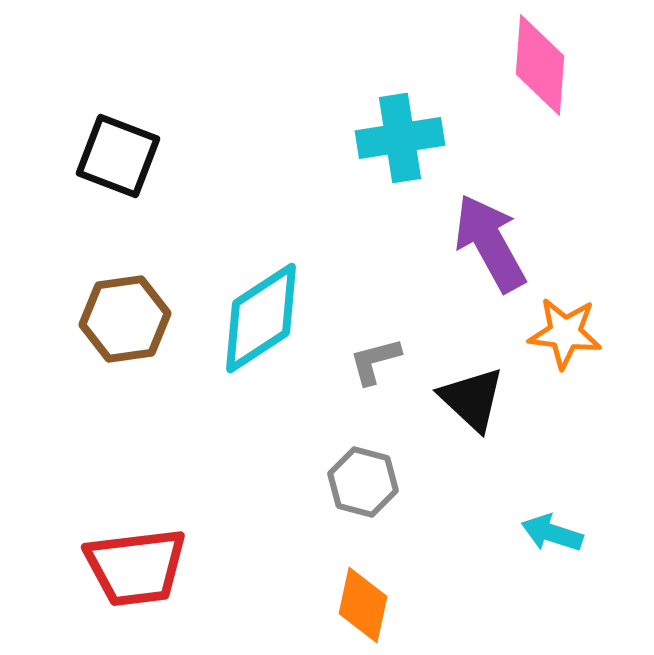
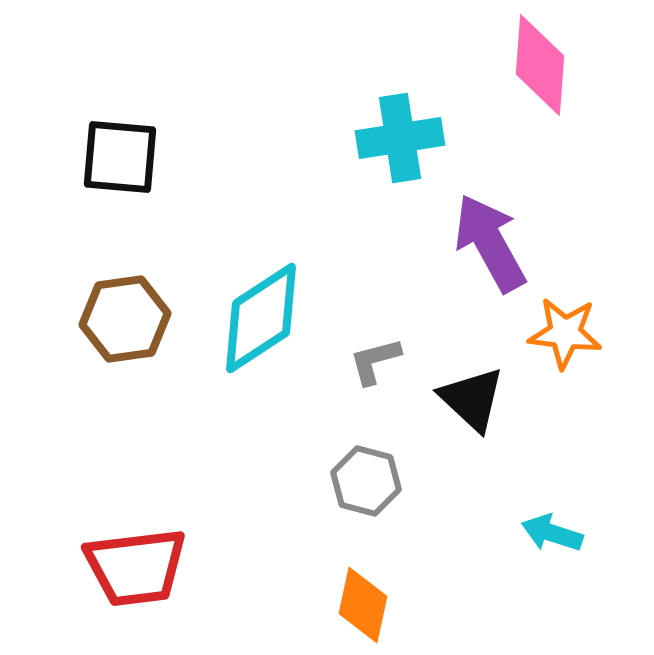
black square: moved 2 px right, 1 px down; rotated 16 degrees counterclockwise
gray hexagon: moved 3 px right, 1 px up
